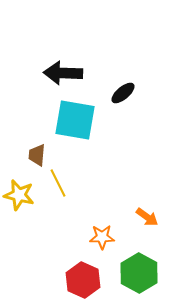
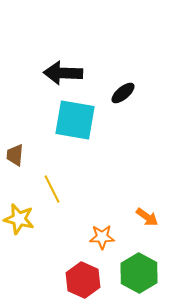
brown trapezoid: moved 22 px left
yellow line: moved 6 px left, 6 px down
yellow star: moved 24 px down
